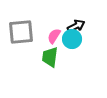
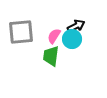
green trapezoid: moved 1 px right, 1 px up
